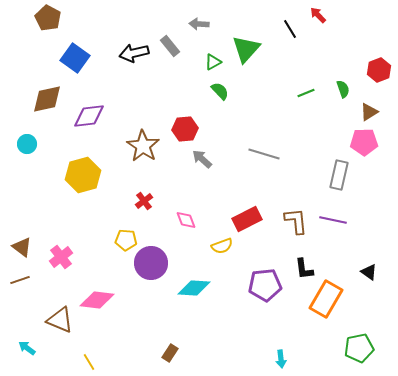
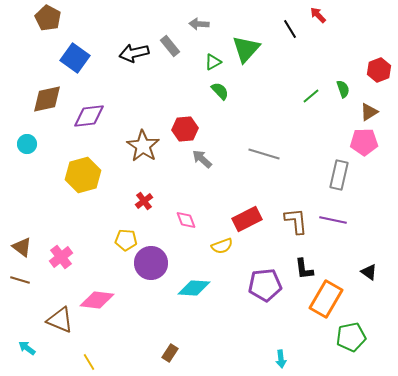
green line at (306, 93): moved 5 px right, 3 px down; rotated 18 degrees counterclockwise
brown line at (20, 280): rotated 36 degrees clockwise
green pentagon at (359, 348): moved 8 px left, 11 px up
